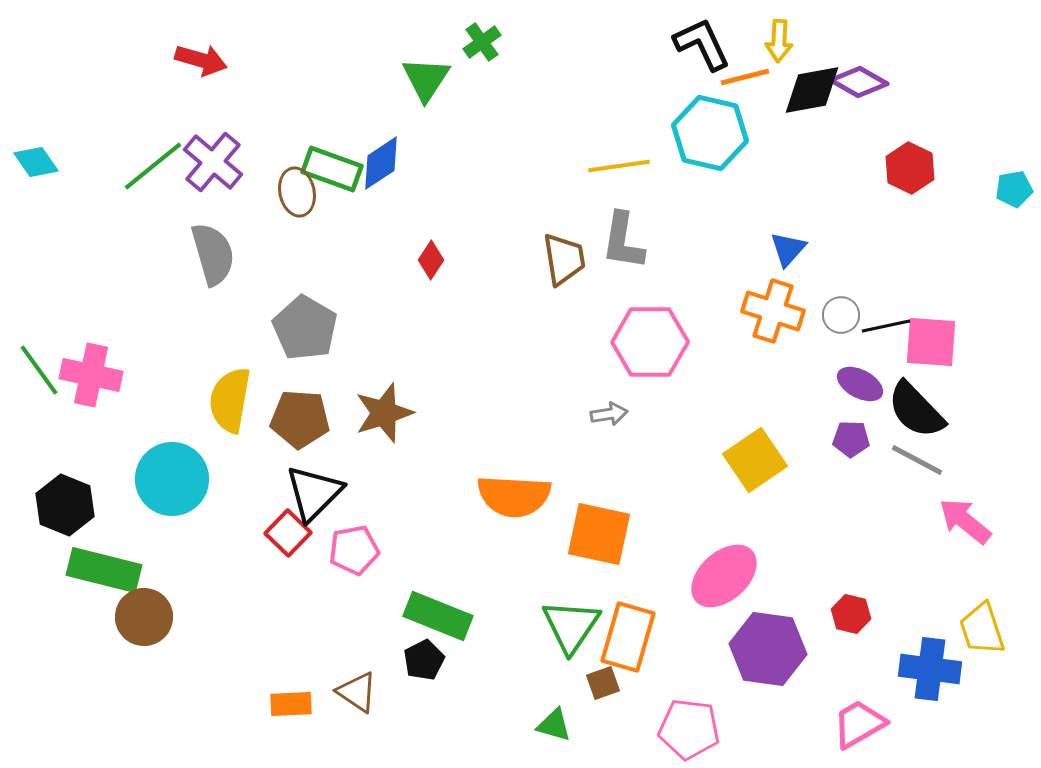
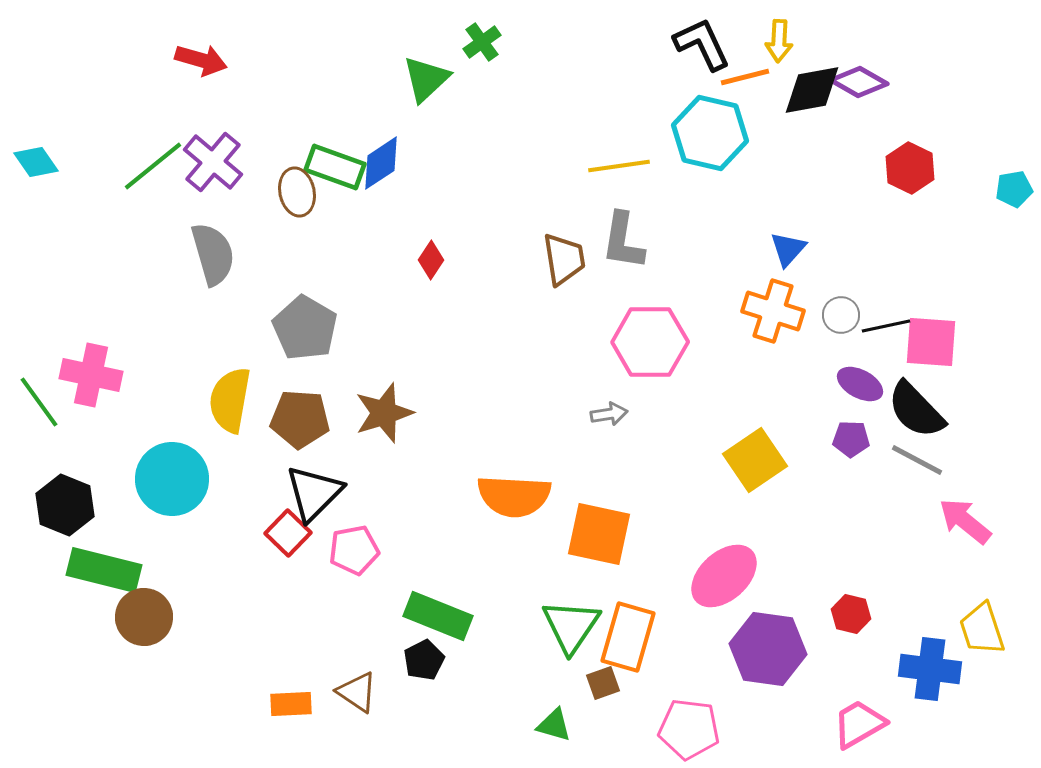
green triangle at (426, 79): rotated 14 degrees clockwise
green rectangle at (332, 169): moved 3 px right, 2 px up
green line at (39, 370): moved 32 px down
